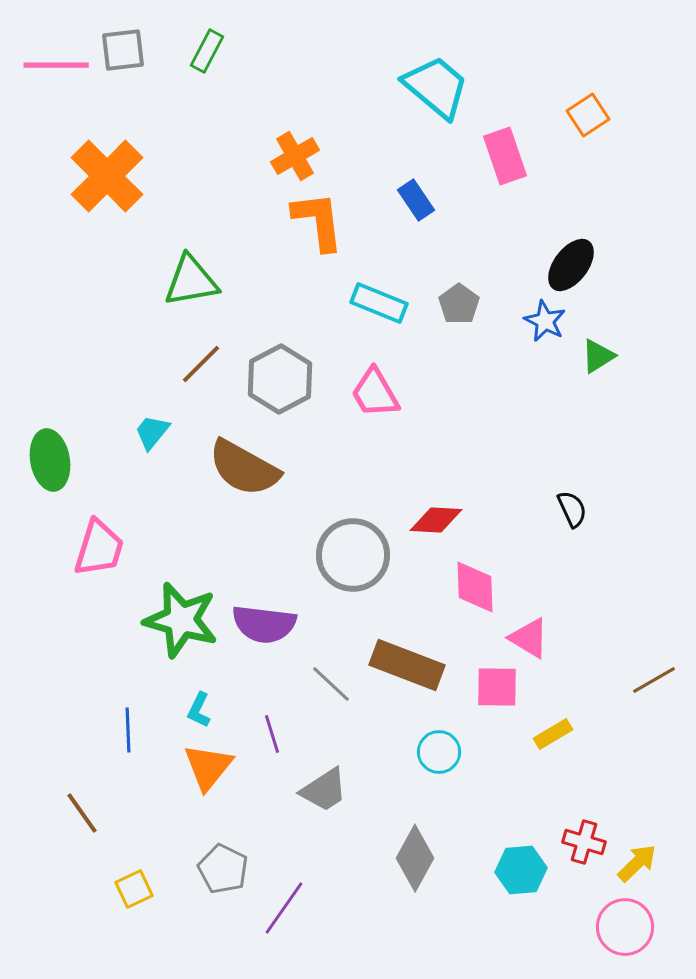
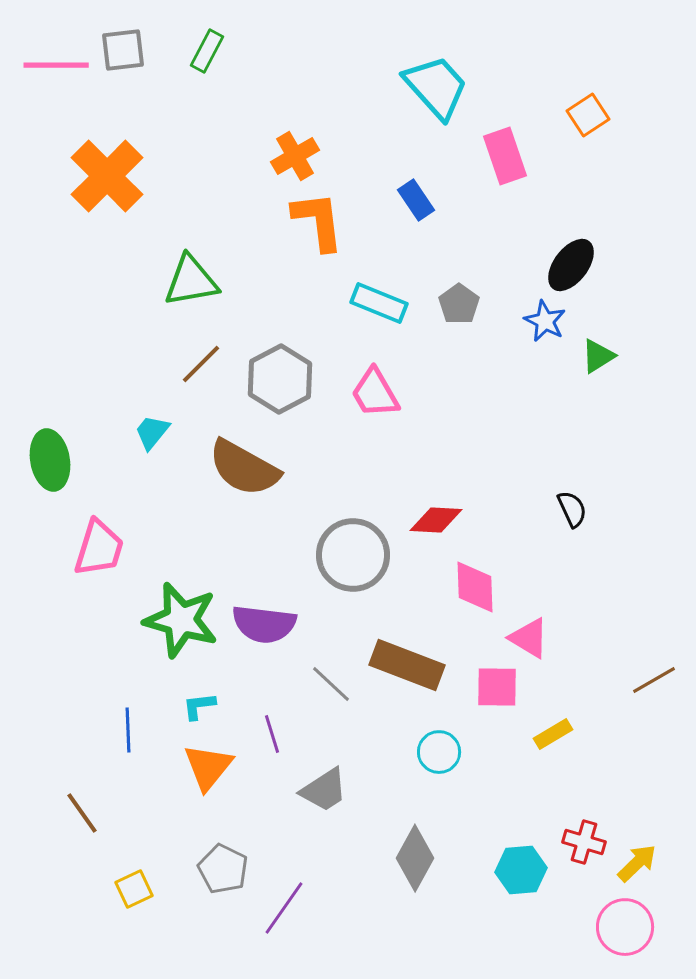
cyan trapezoid at (436, 87): rotated 8 degrees clockwise
cyan L-shape at (199, 710): moved 4 px up; rotated 57 degrees clockwise
